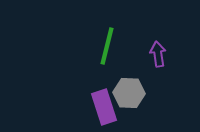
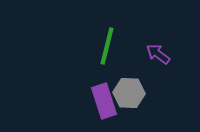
purple arrow: rotated 45 degrees counterclockwise
purple rectangle: moved 6 px up
